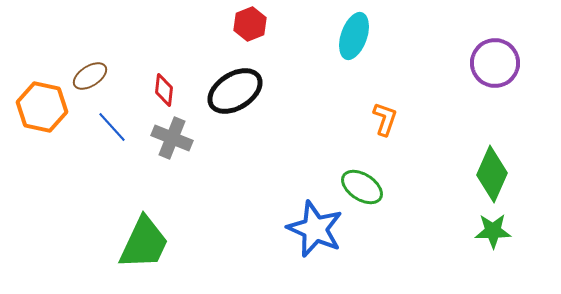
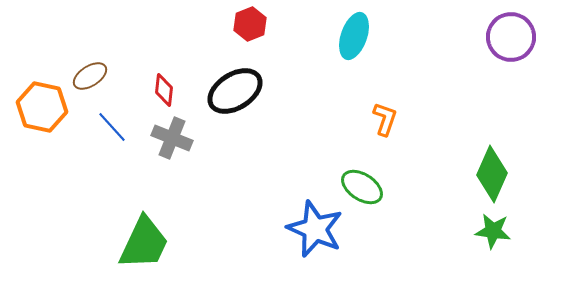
purple circle: moved 16 px right, 26 px up
green star: rotated 9 degrees clockwise
